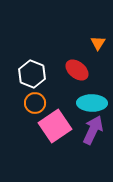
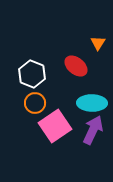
red ellipse: moved 1 px left, 4 px up
